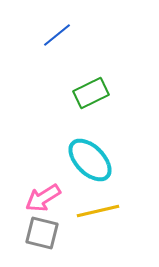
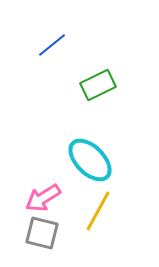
blue line: moved 5 px left, 10 px down
green rectangle: moved 7 px right, 8 px up
yellow line: rotated 48 degrees counterclockwise
